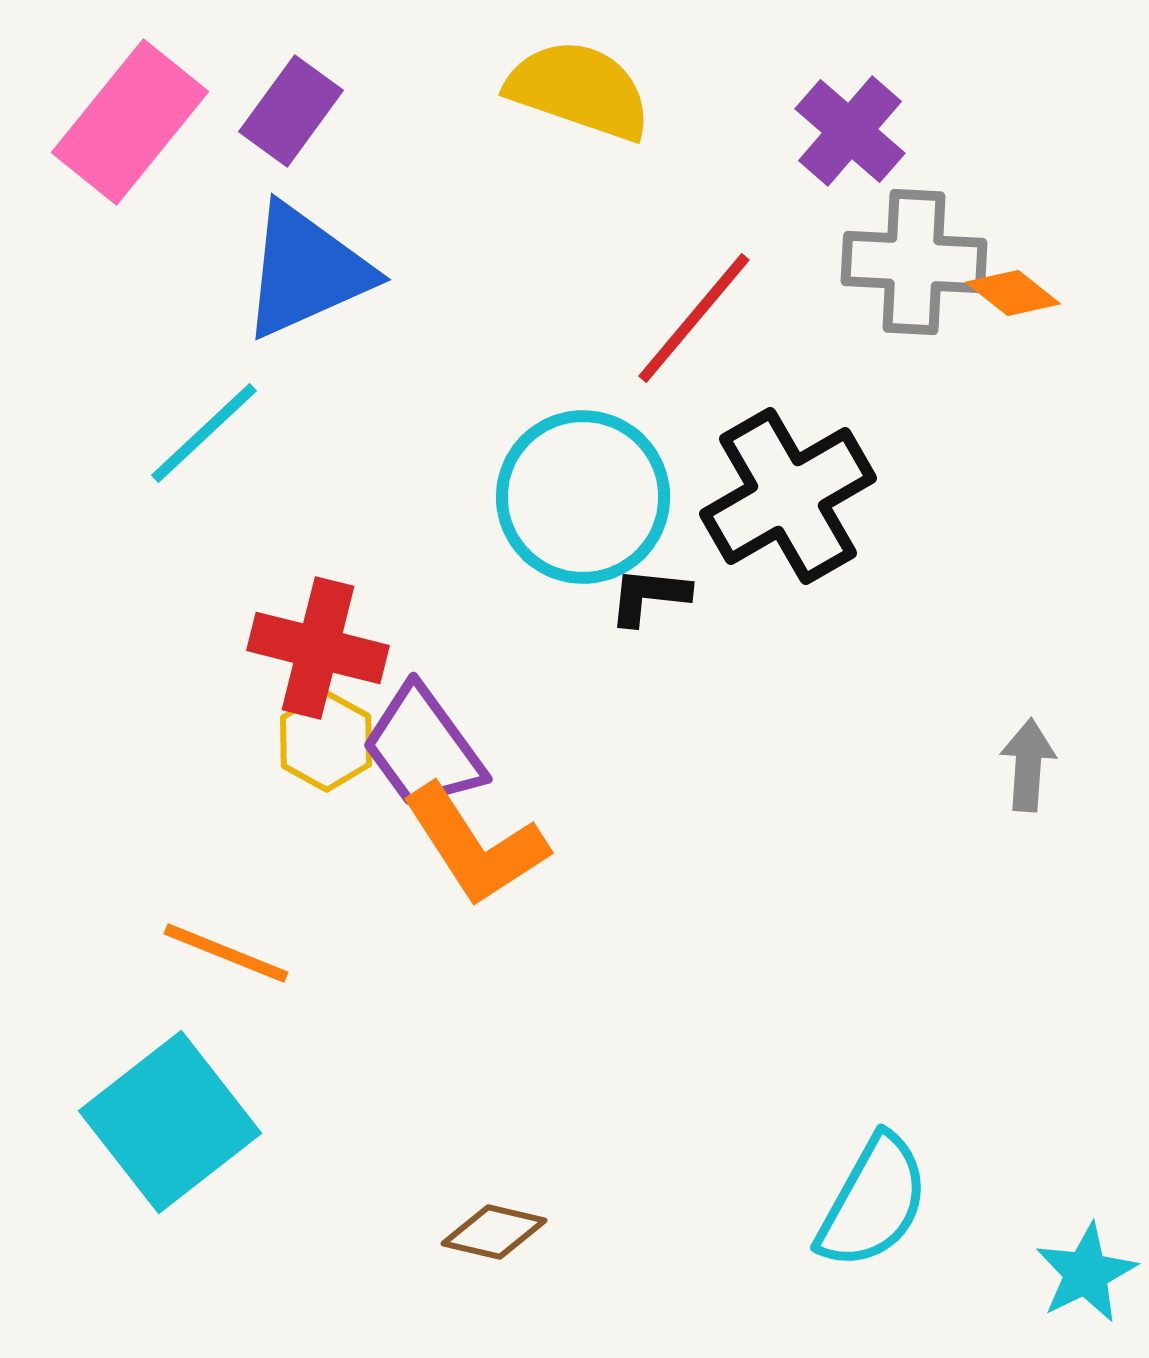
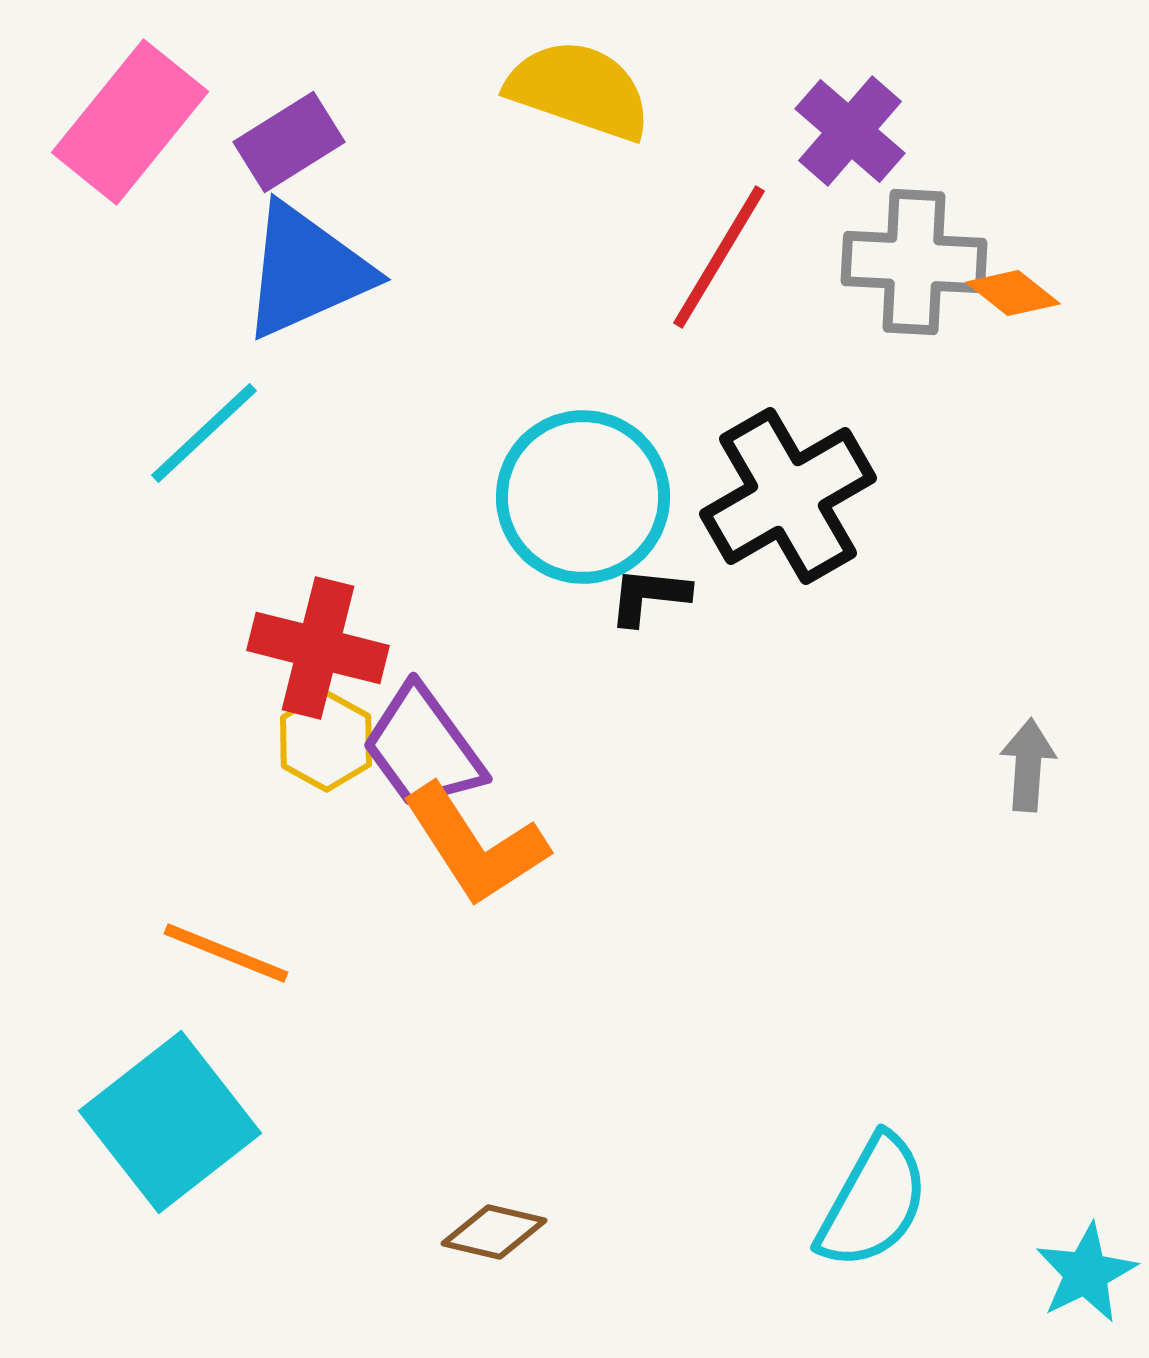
purple rectangle: moved 2 px left, 31 px down; rotated 22 degrees clockwise
red line: moved 25 px right, 61 px up; rotated 9 degrees counterclockwise
